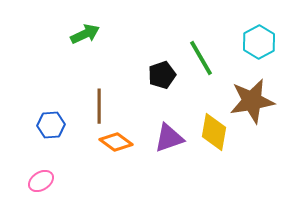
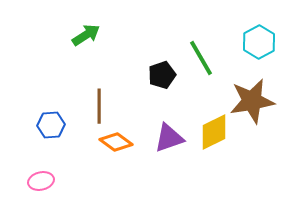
green arrow: moved 1 px right, 1 px down; rotated 8 degrees counterclockwise
yellow diamond: rotated 54 degrees clockwise
pink ellipse: rotated 20 degrees clockwise
